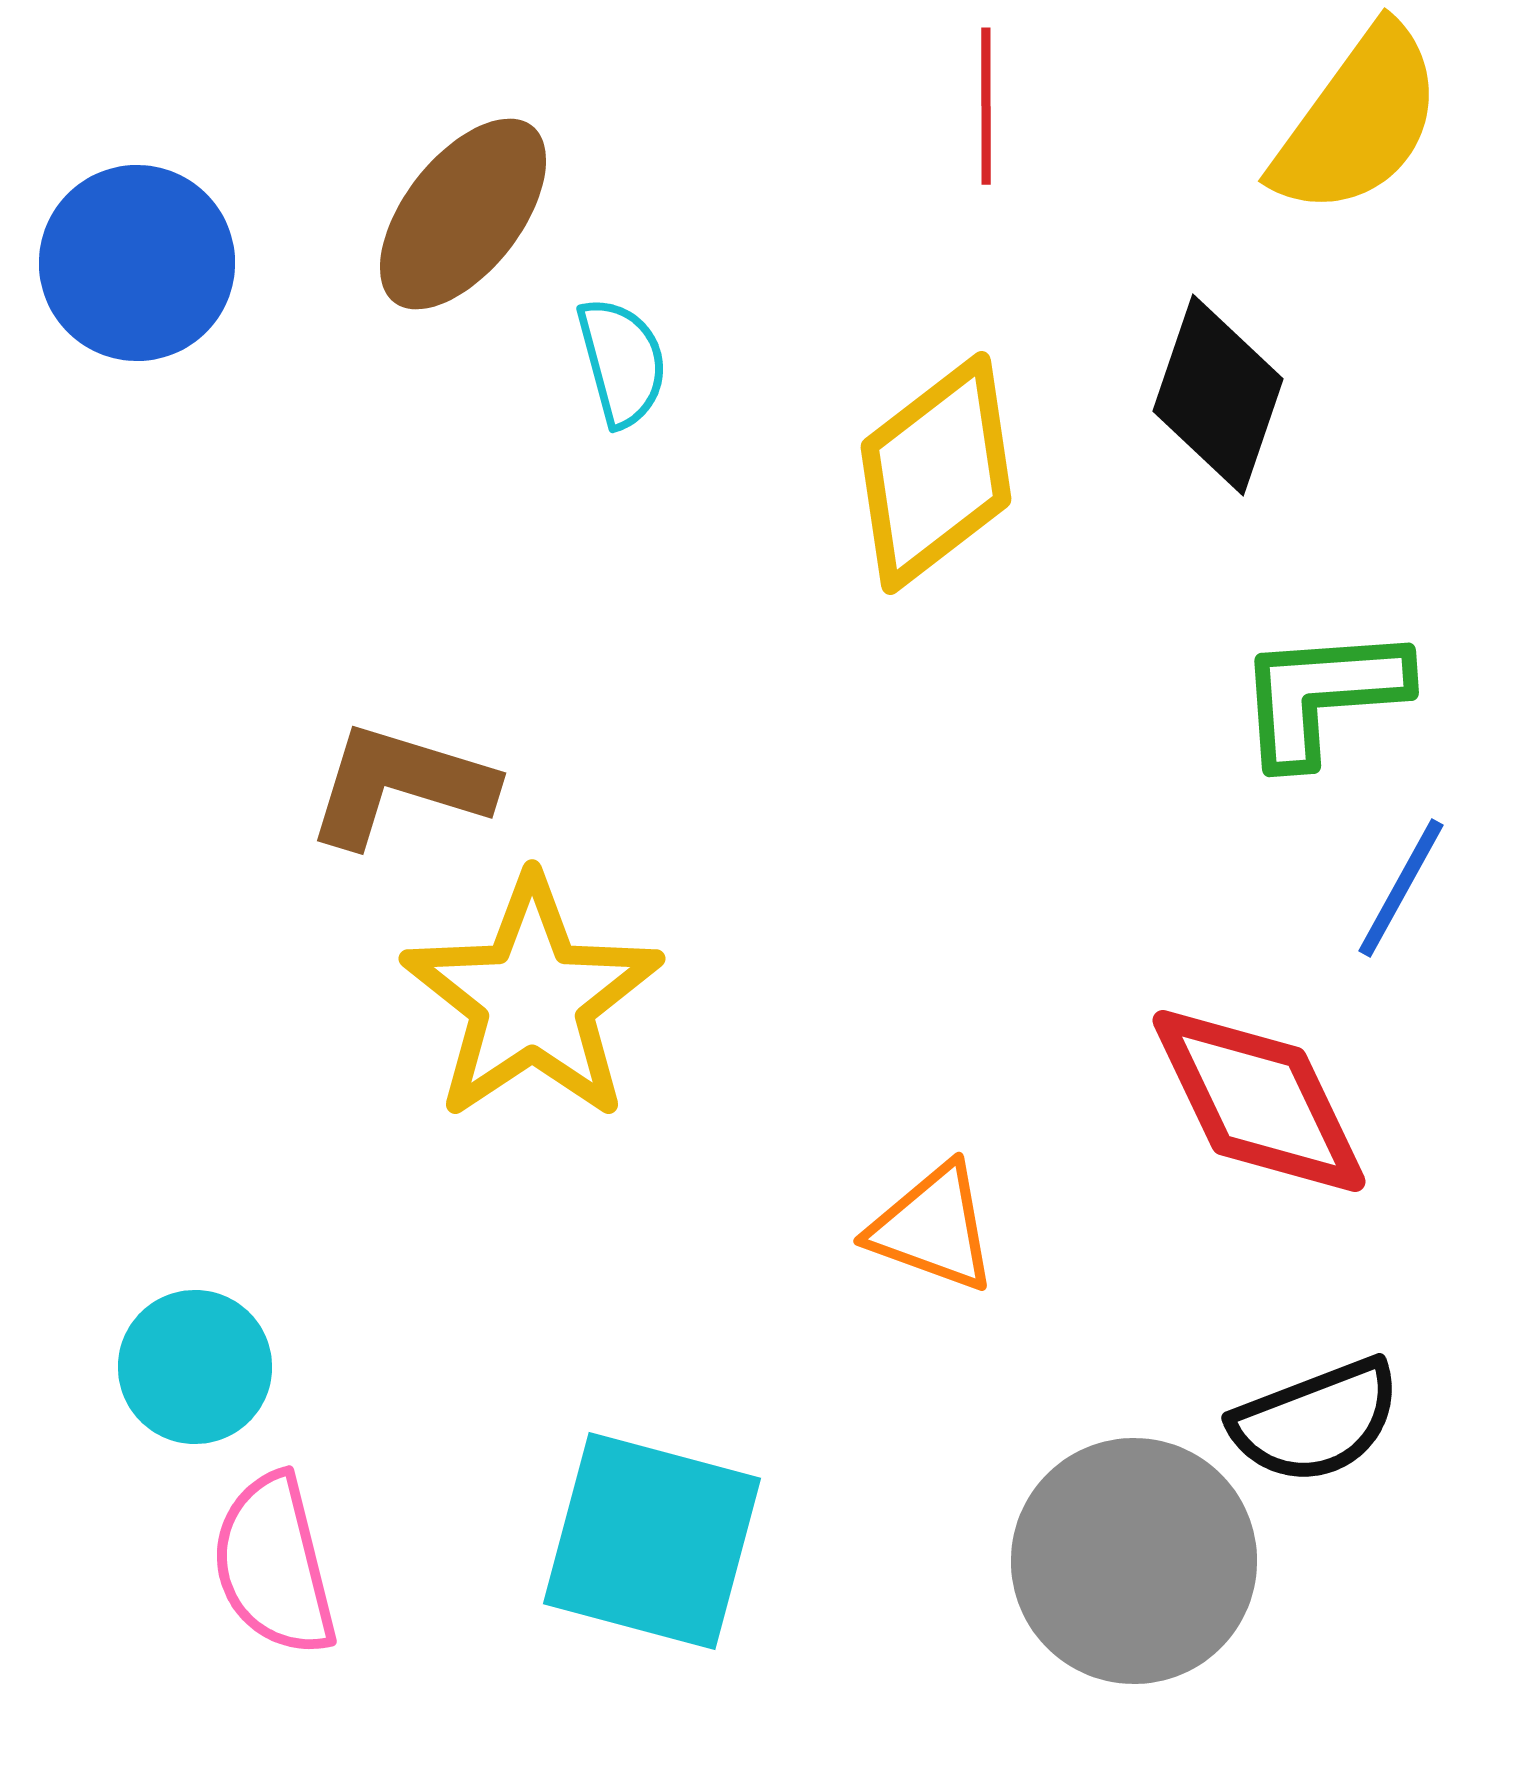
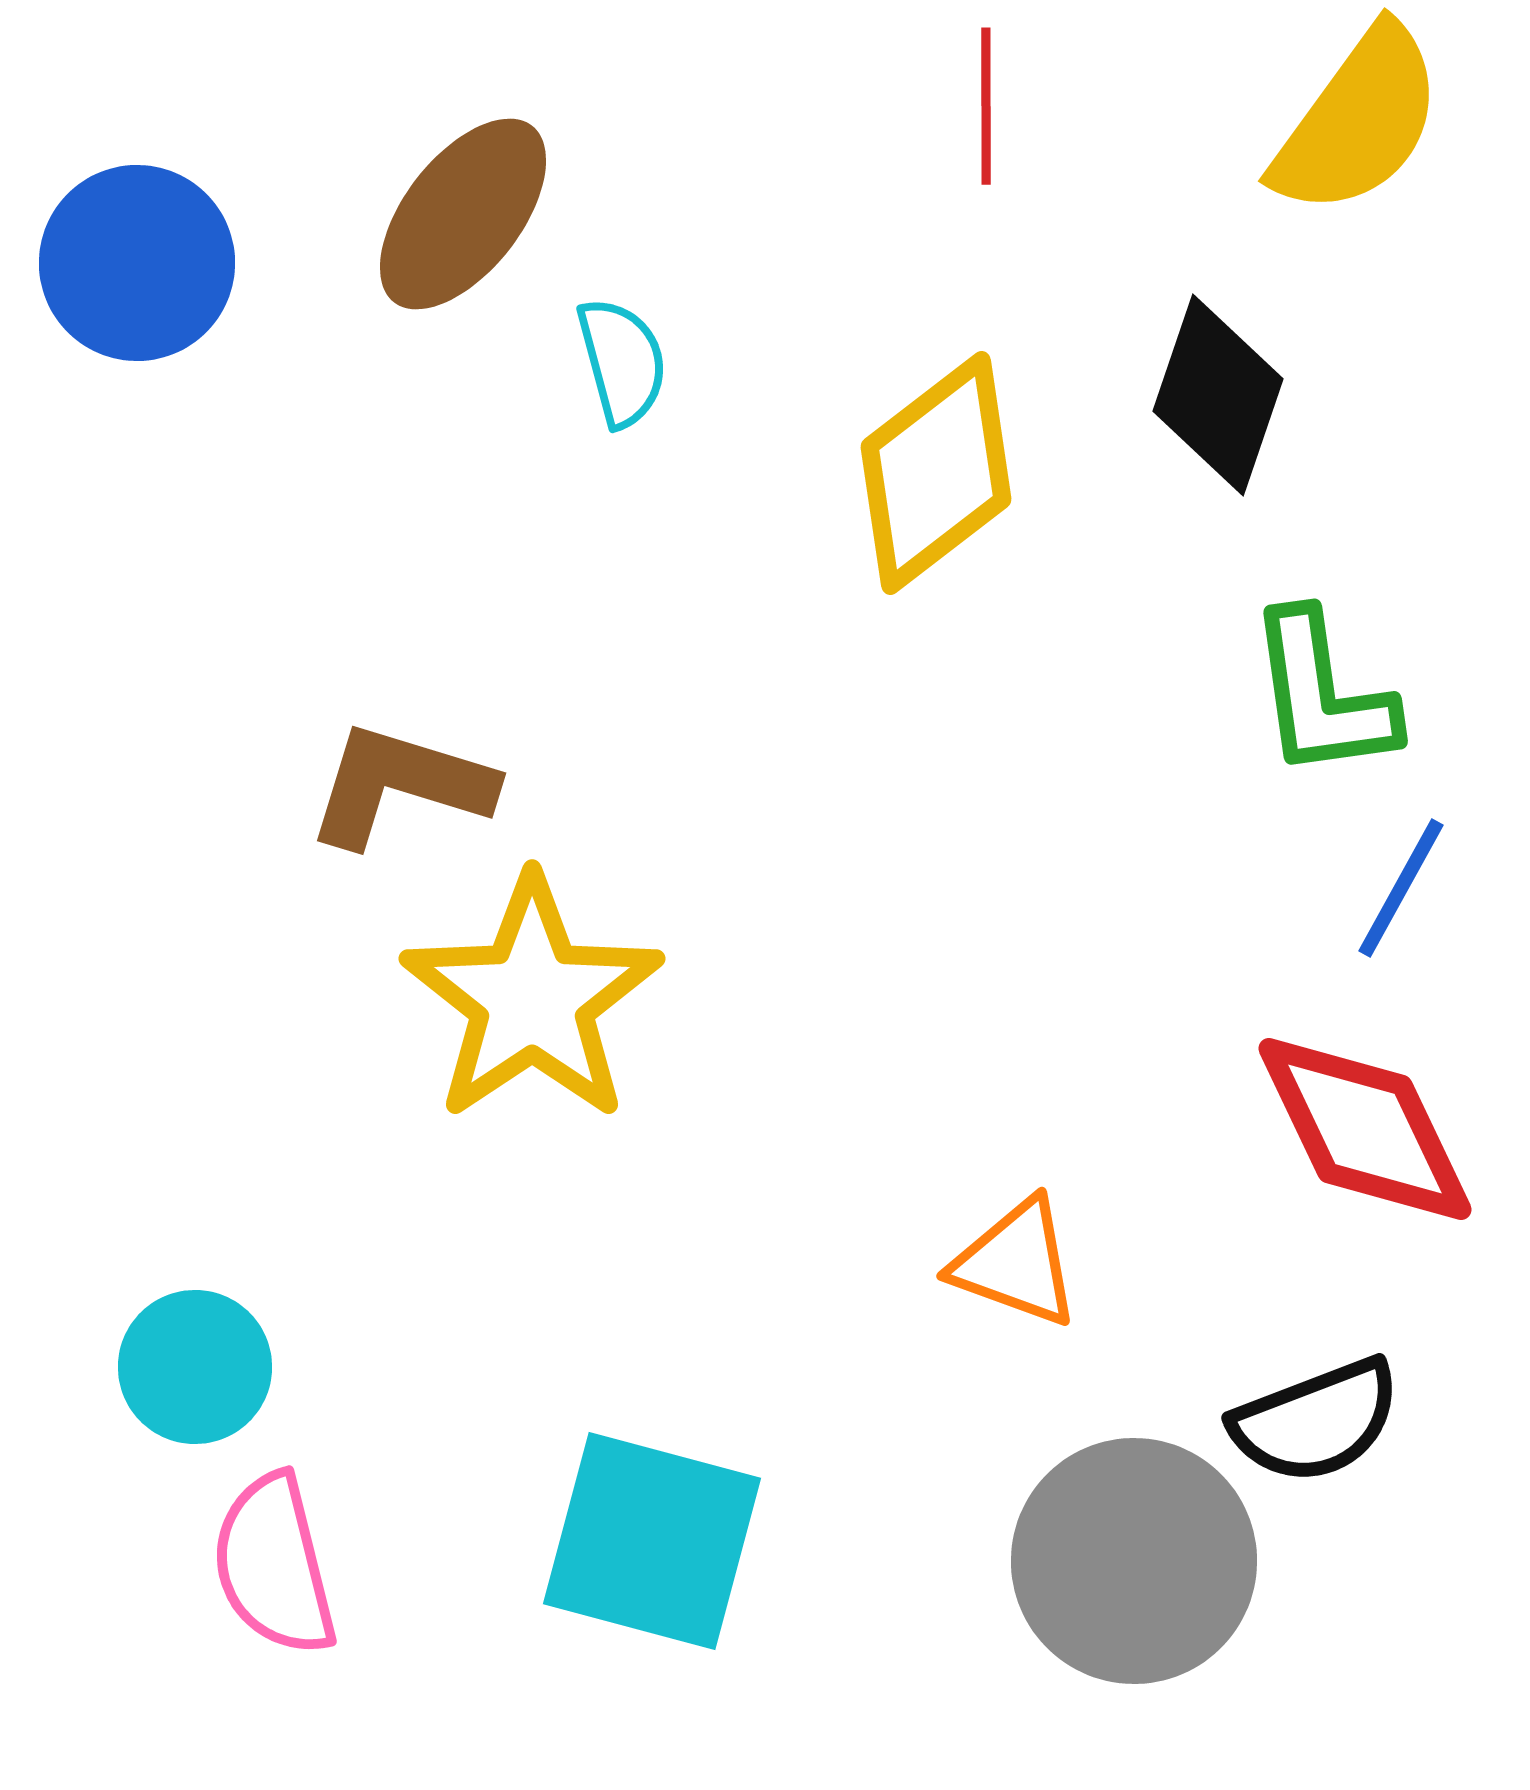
green L-shape: rotated 94 degrees counterclockwise
red diamond: moved 106 px right, 28 px down
orange triangle: moved 83 px right, 35 px down
